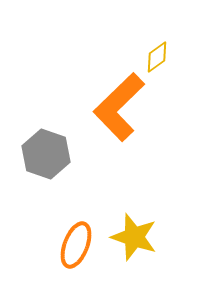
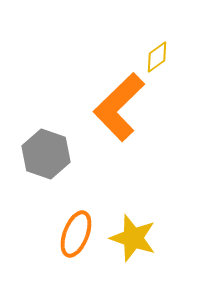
yellow star: moved 1 px left, 1 px down
orange ellipse: moved 11 px up
